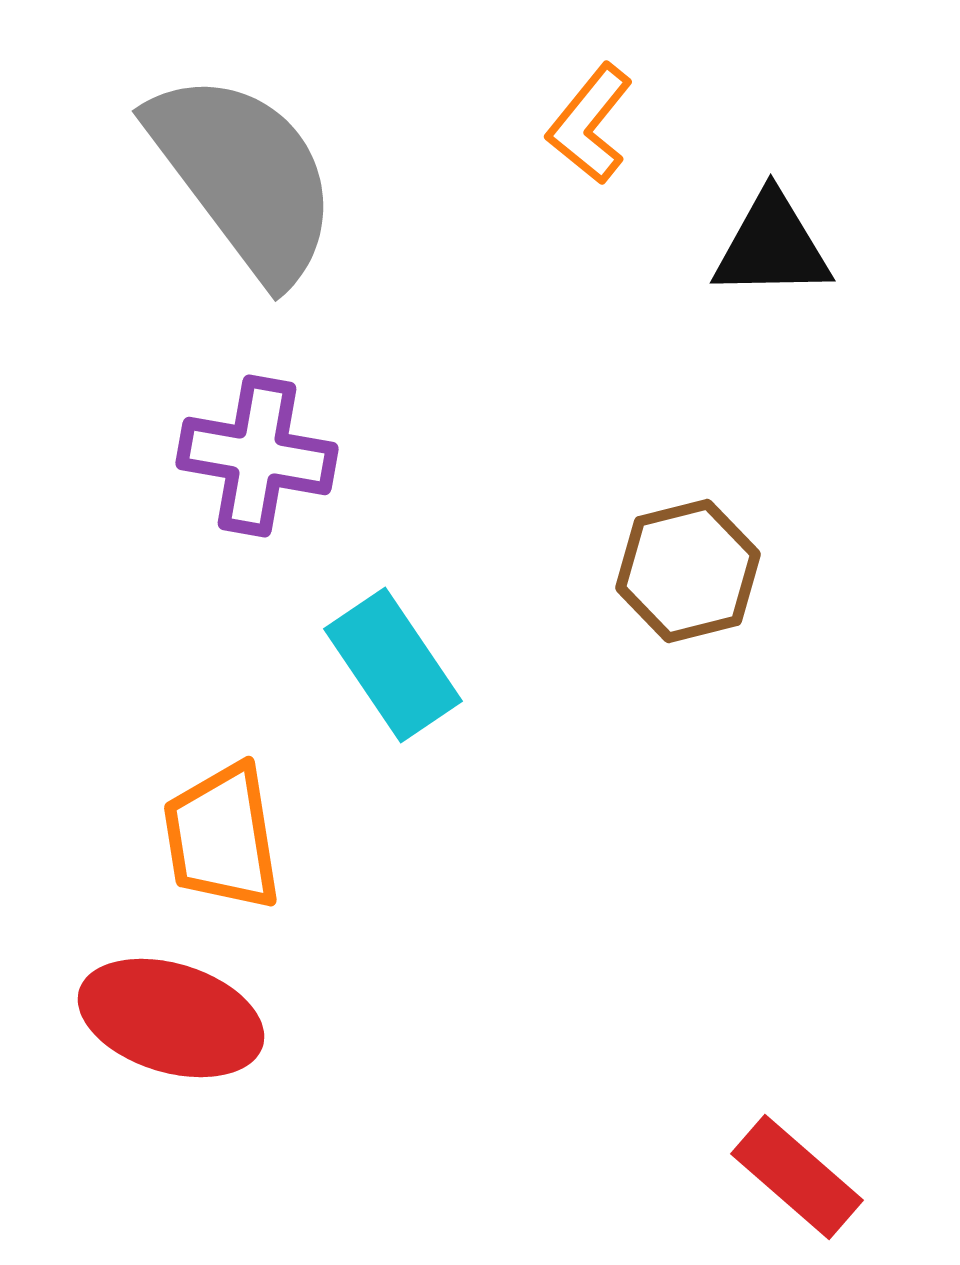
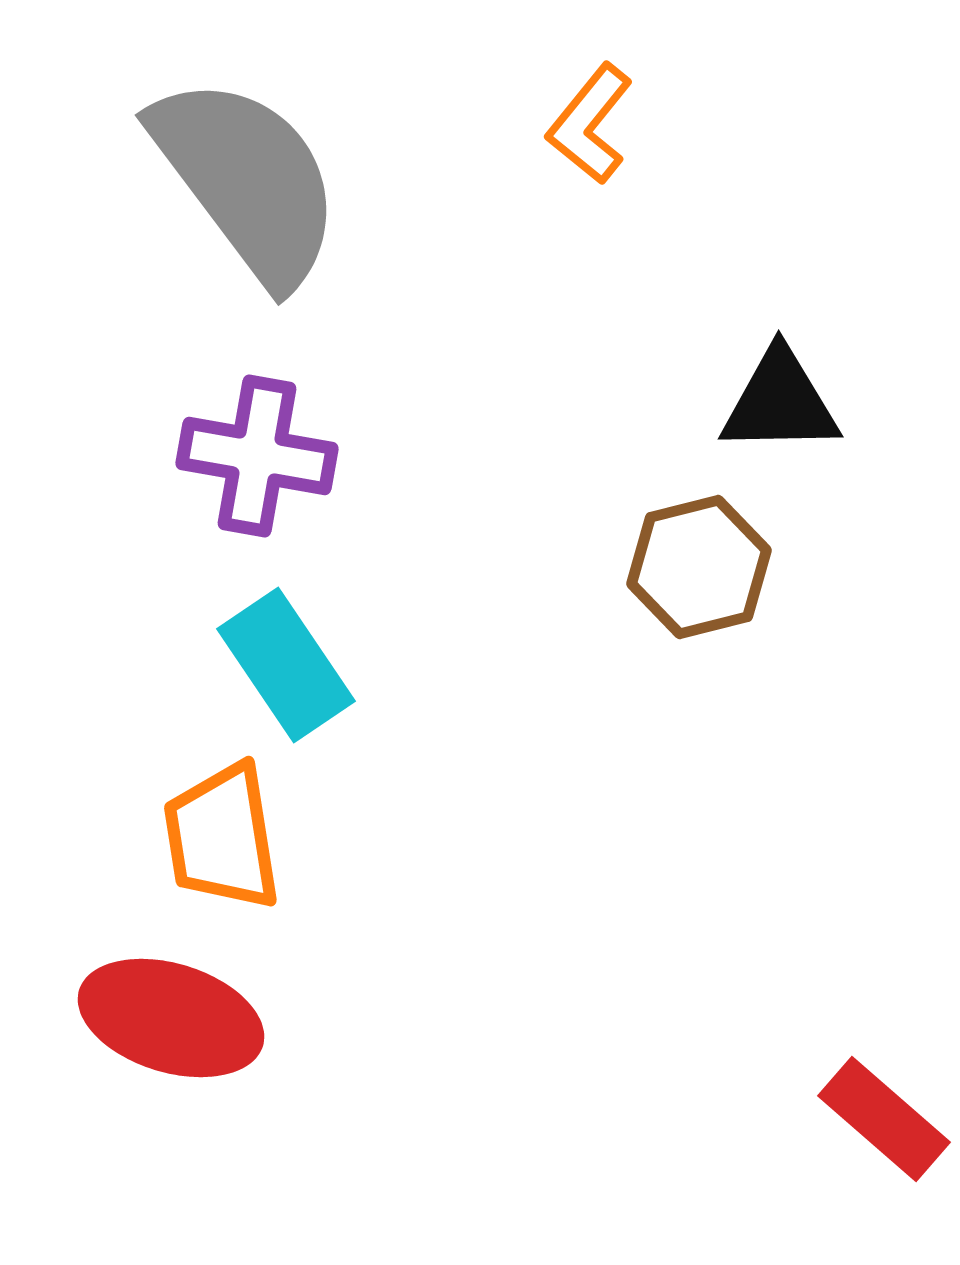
gray semicircle: moved 3 px right, 4 px down
black triangle: moved 8 px right, 156 px down
brown hexagon: moved 11 px right, 4 px up
cyan rectangle: moved 107 px left
red rectangle: moved 87 px right, 58 px up
